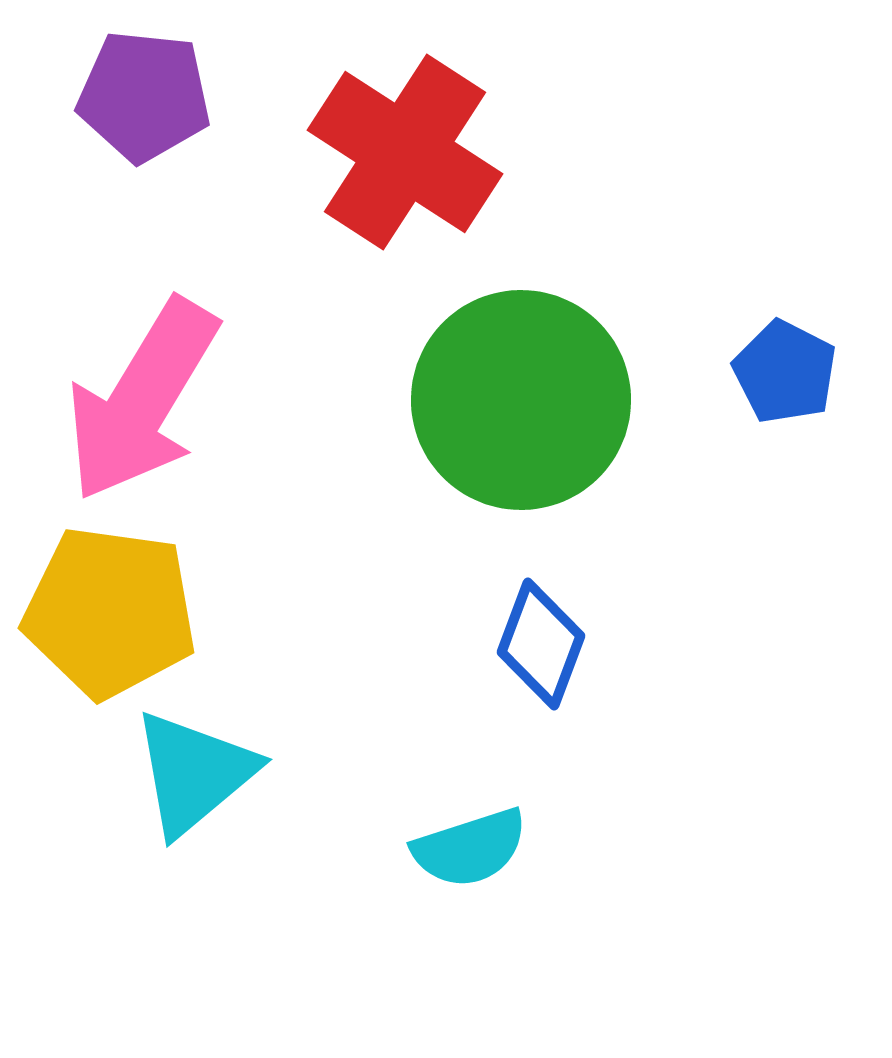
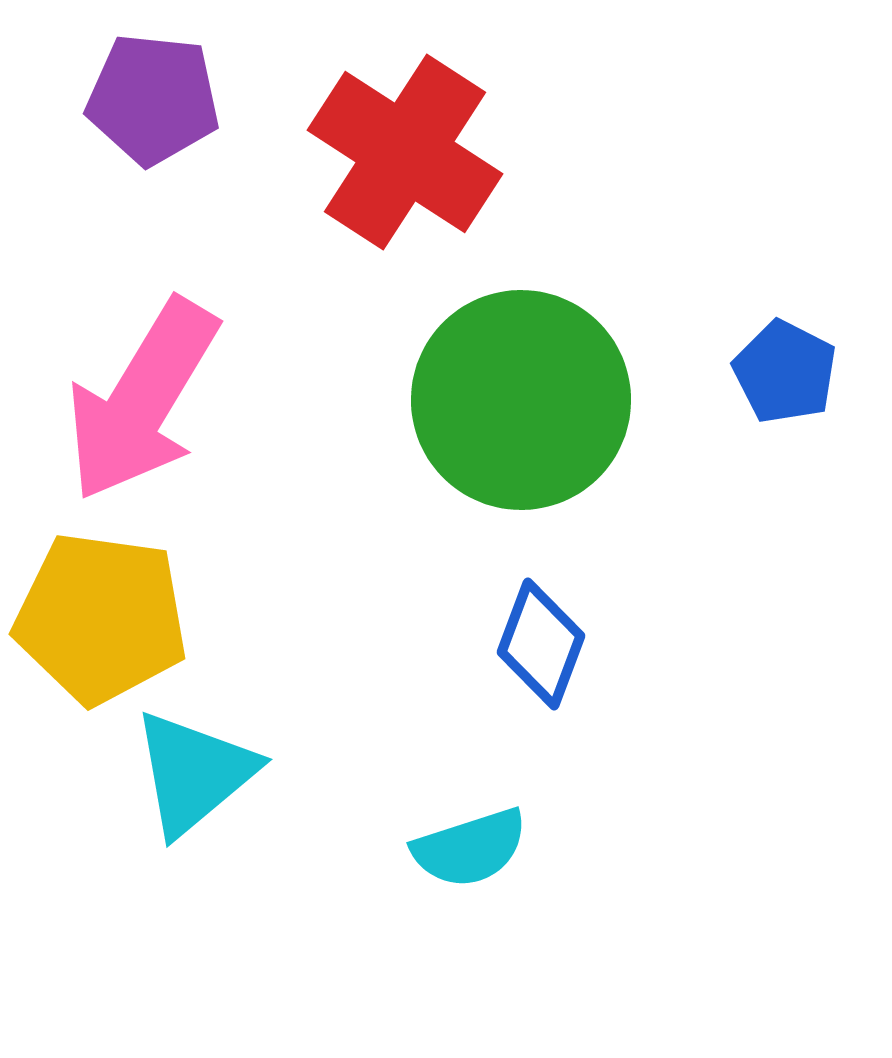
purple pentagon: moved 9 px right, 3 px down
yellow pentagon: moved 9 px left, 6 px down
